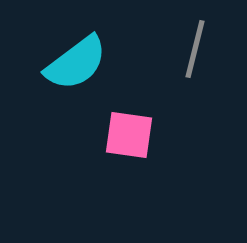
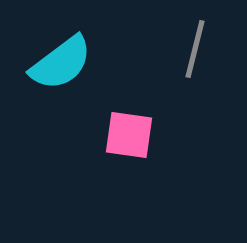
cyan semicircle: moved 15 px left
